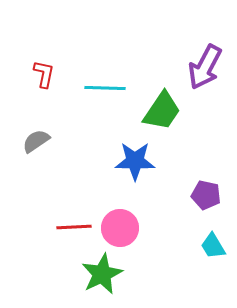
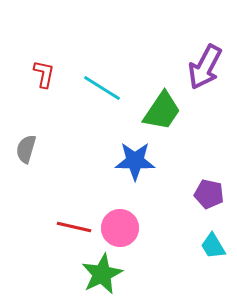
cyan line: moved 3 px left; rotated 30 degrees clockwise
gray semicircle: moved 10 px left, 8 px down; rotated 40 degrees counterclockwise
purple pentagon: moved 3 px right, 1 px up
red line: rotated 16 degrees clockwise
